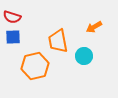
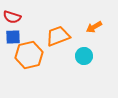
orange trapezoid: moved 5 px up; rotated 80 degrees clockwise
orange hexagon: moved 6 px left, 11 px up
